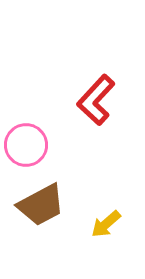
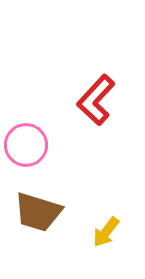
brown trapezoid: moved 3 px left, 7 px down; rotated 45 degrees clockwise
yellow arrow: moved 8 px down; rotated 12 degrees counterclockwise
